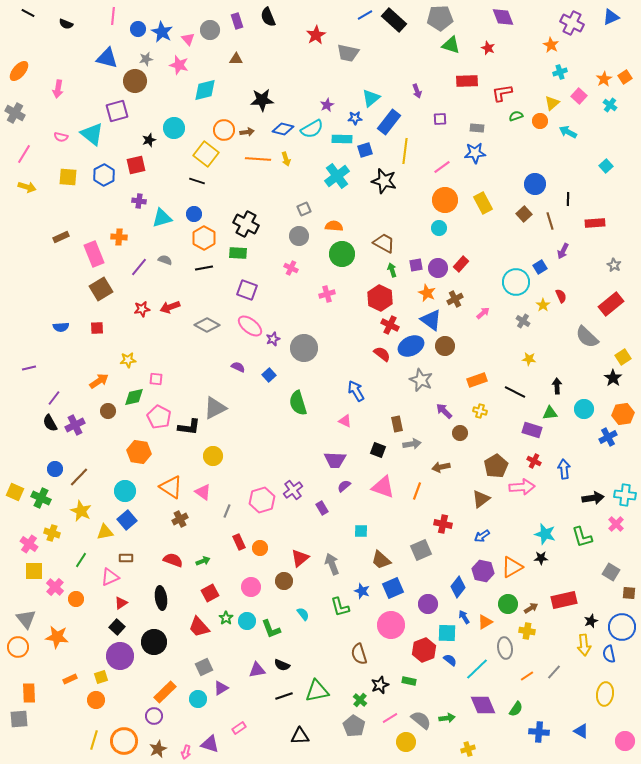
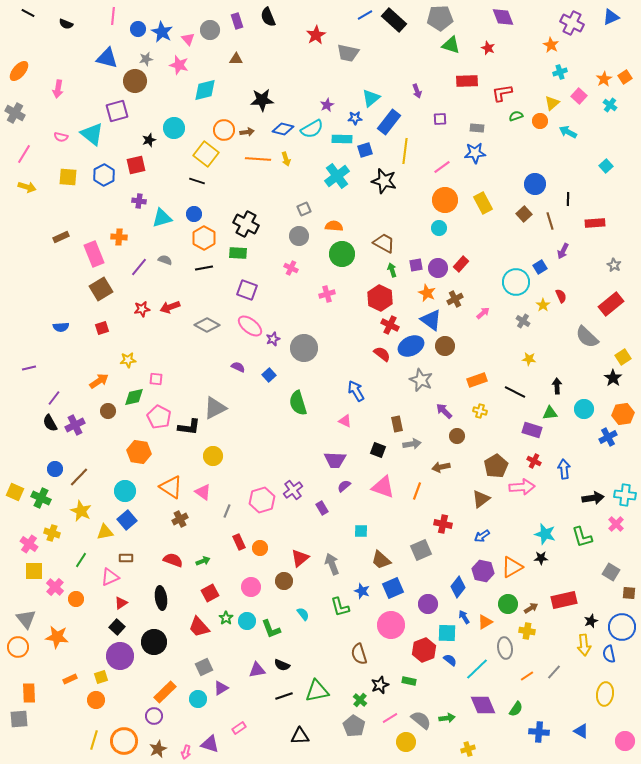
red square at (97, 328): moved 5 px right; rotated 16 degrees counterclockwise
brown circle at (460, 433): moved 3 px left, 3 px down
